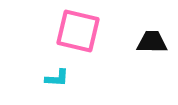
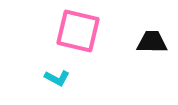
cyan L-shape: rotated 25 degrees clockwise
